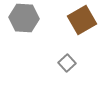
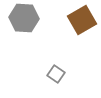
gray square: moved 11 px left, 11 px down; rotated 12 degrees counterclockwise
